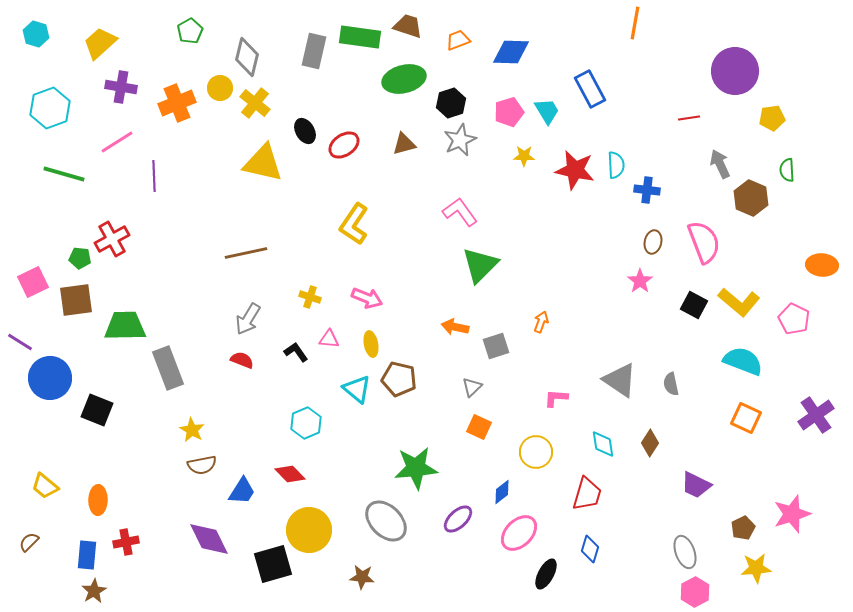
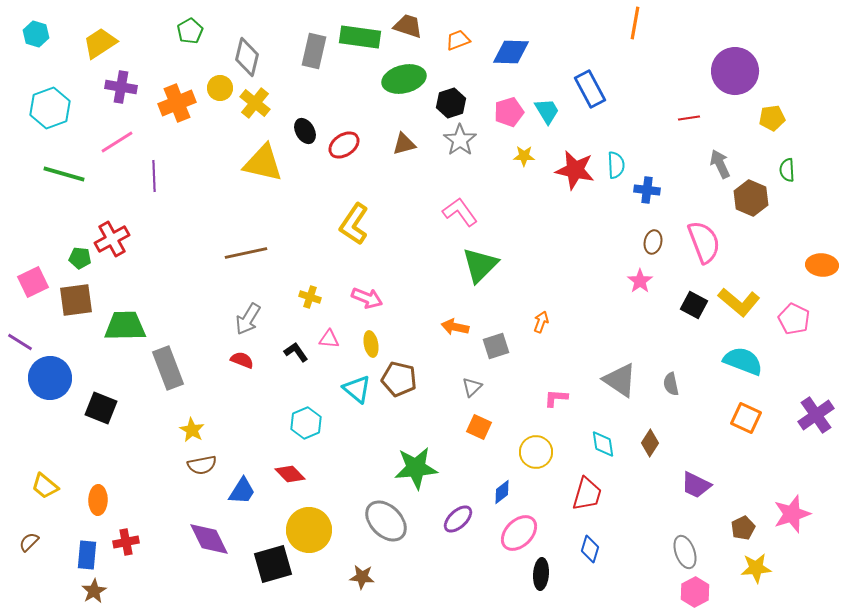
yellow trapezoid at (100, 43): rotated 9 degrees clockwise
gray star at (460, 140): rotated 12 degrees counterclockwise
black square at (97, 410): moved 4 px right, 2 px up
black ellipse at (546, 574): moved 5 px left; rotated 24 degrees counterclockwise
